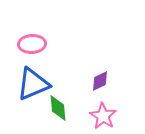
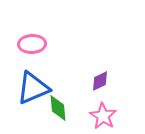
blue triangle: moved 4 px down
